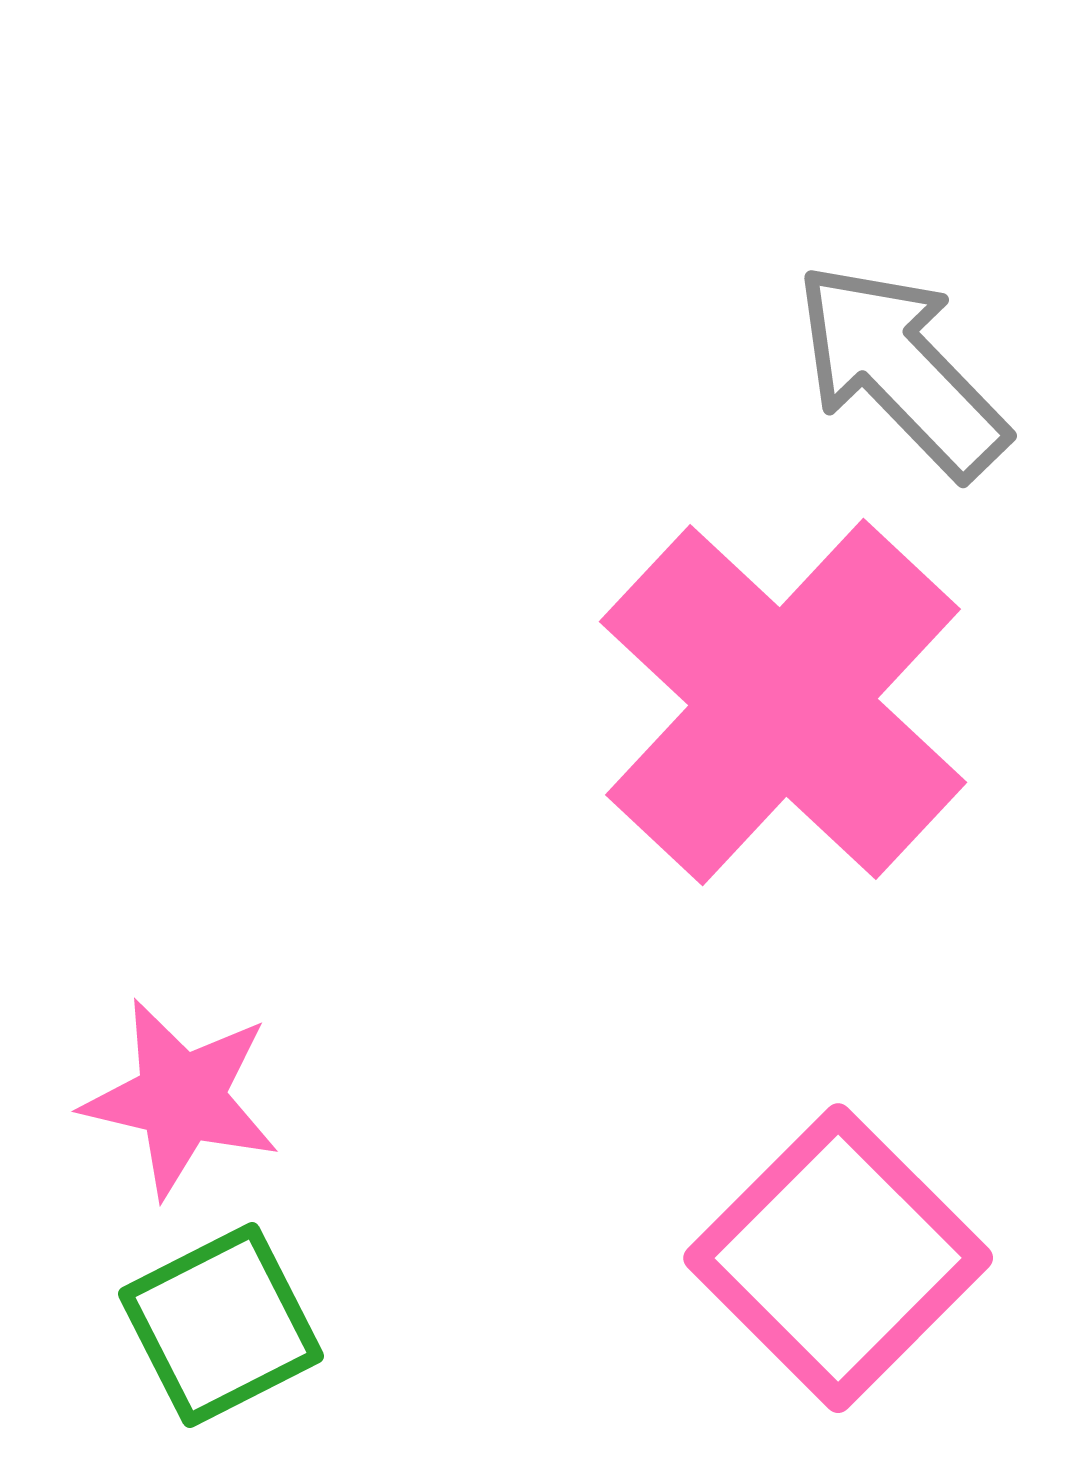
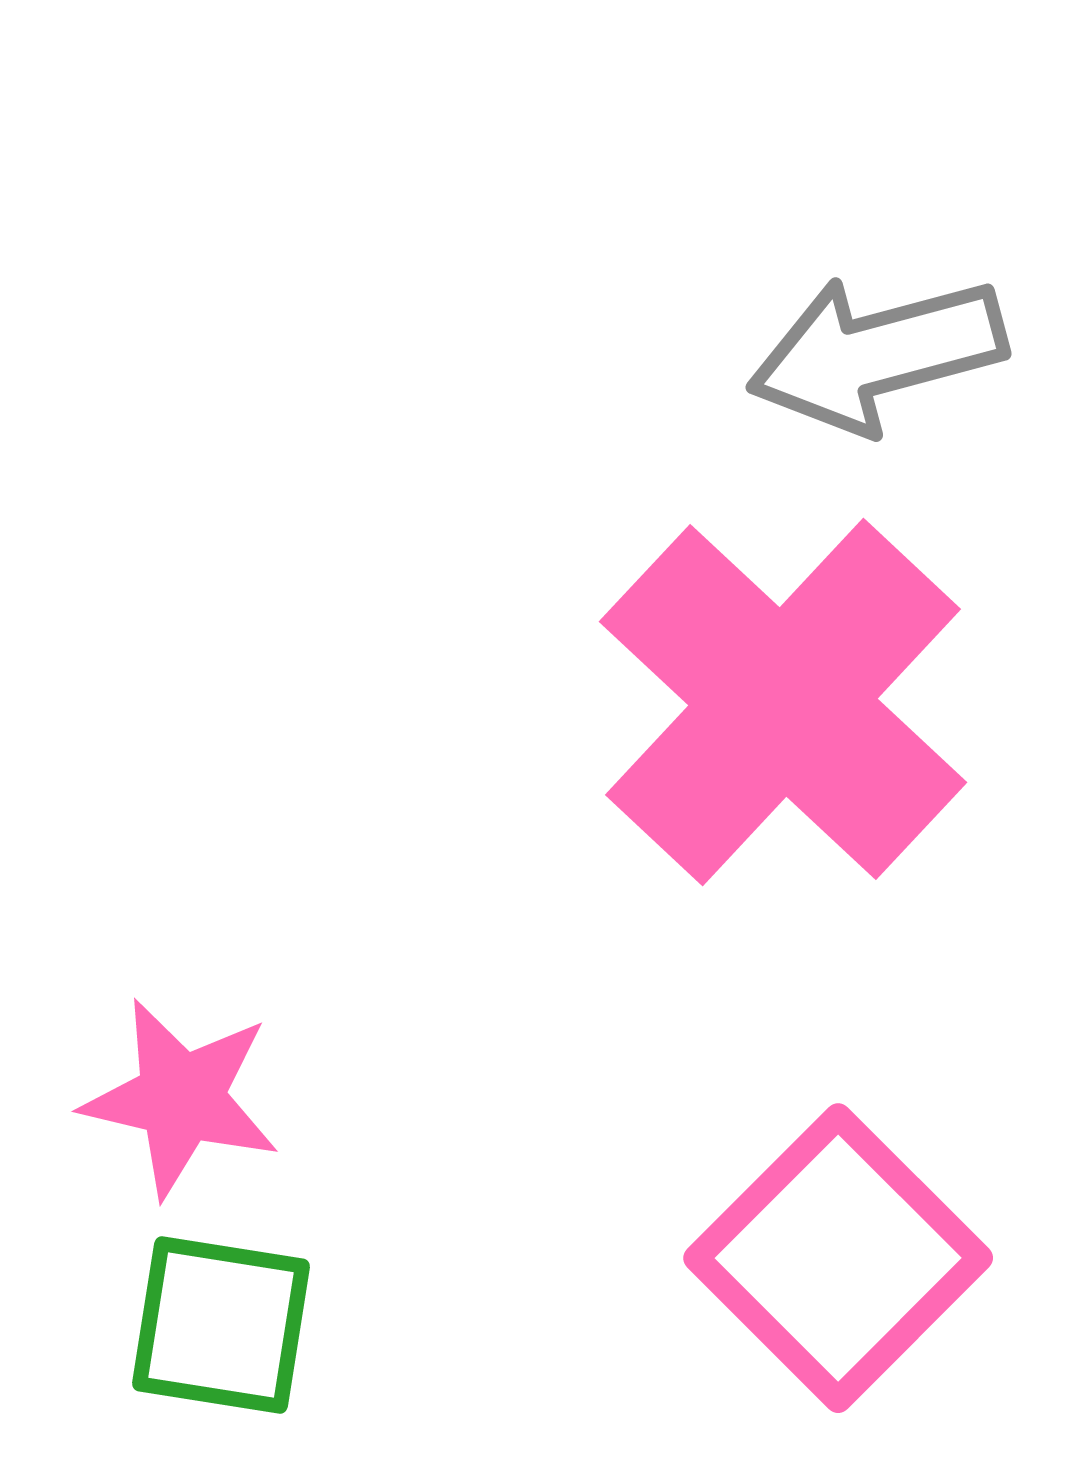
gray arrow: moved 24 px left, 16 px up; rotated 61 degrees counterclockwise
green square: rotated 36 degrees clockwise
